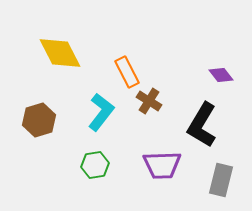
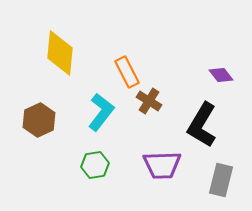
yellow diamond: rotated 33 degrees clockwise
brown hexagon: rotated 8 degrees counterclockwise
